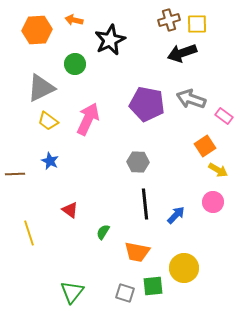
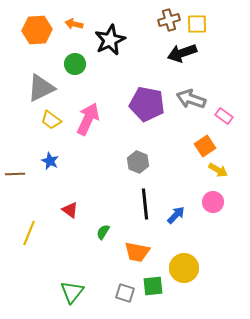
orange arrow: moved 4 px down
yellow trapezoid: moved 3 px right, 1 px up
gray hexagon: rotated 20 degrees clockwise
yellow line: rotated 40 degrees clockwise
